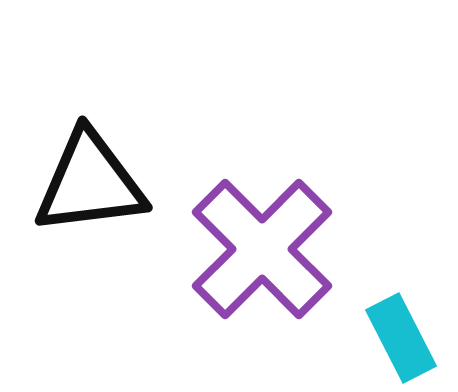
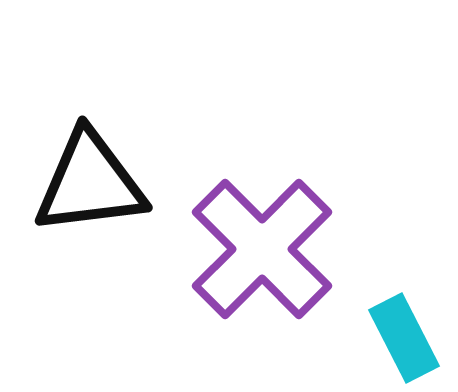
cyan rectangle: moved 3 px right
